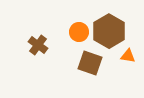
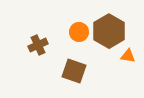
brown cross: rotated 30 degrees clockwise
brown square: moved 16 px left, 8 px down
